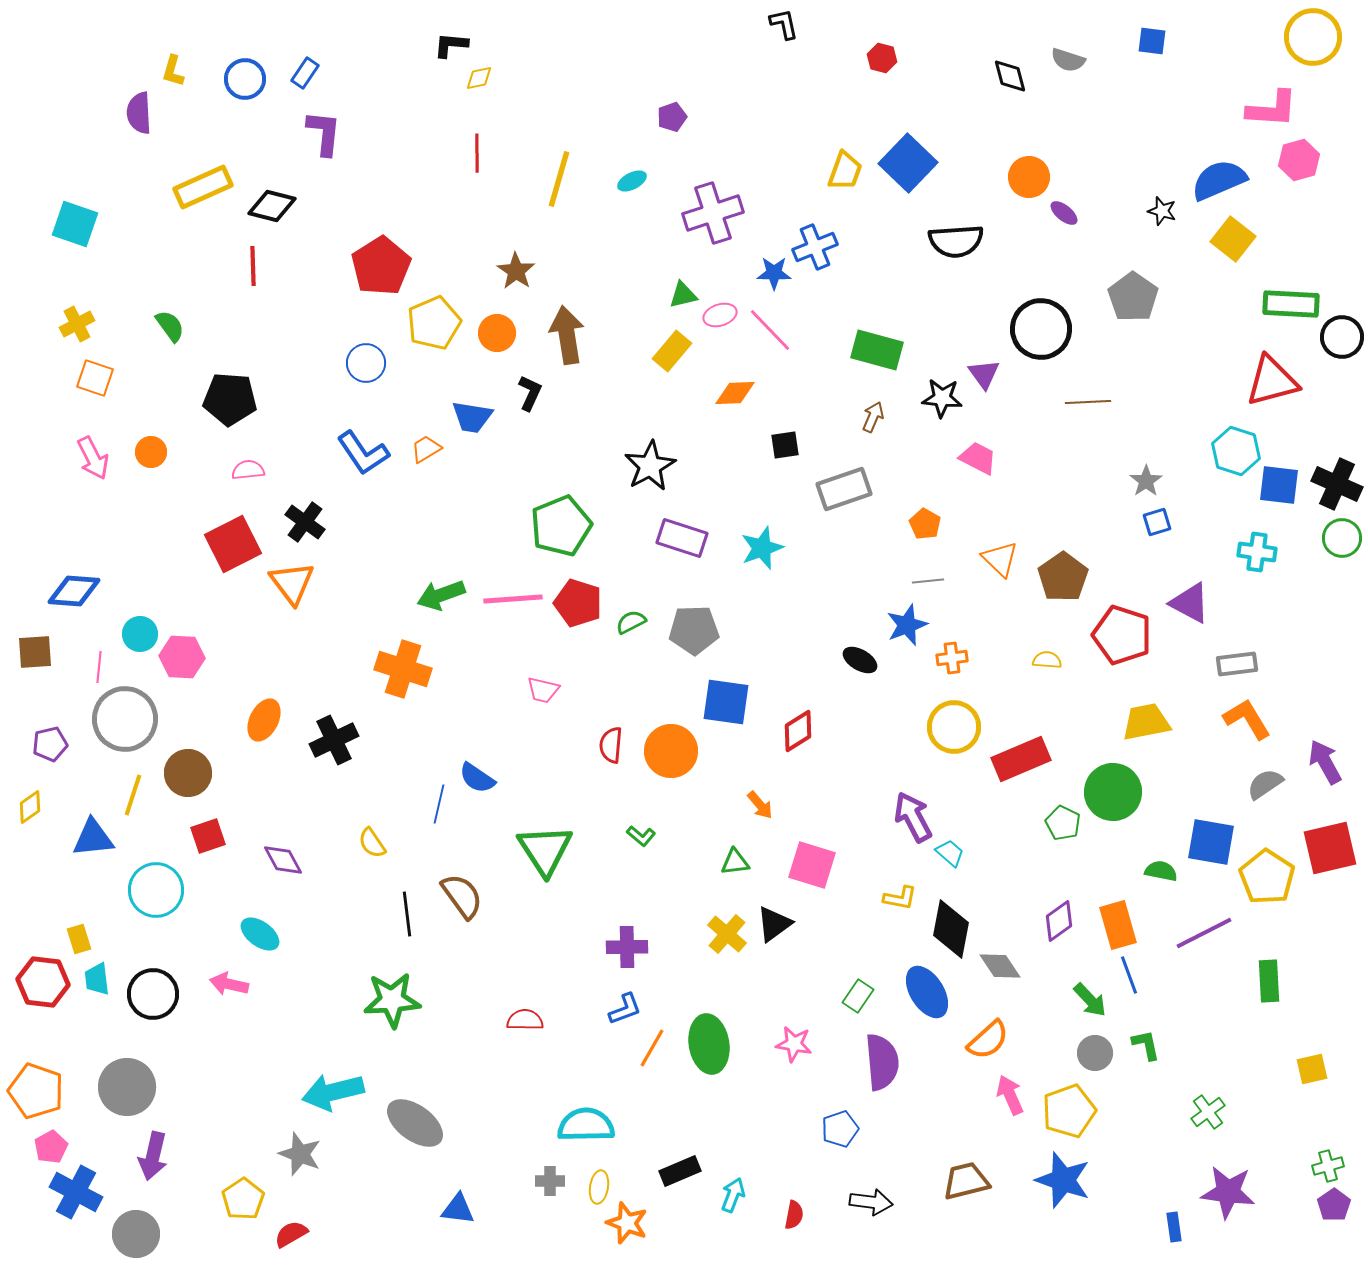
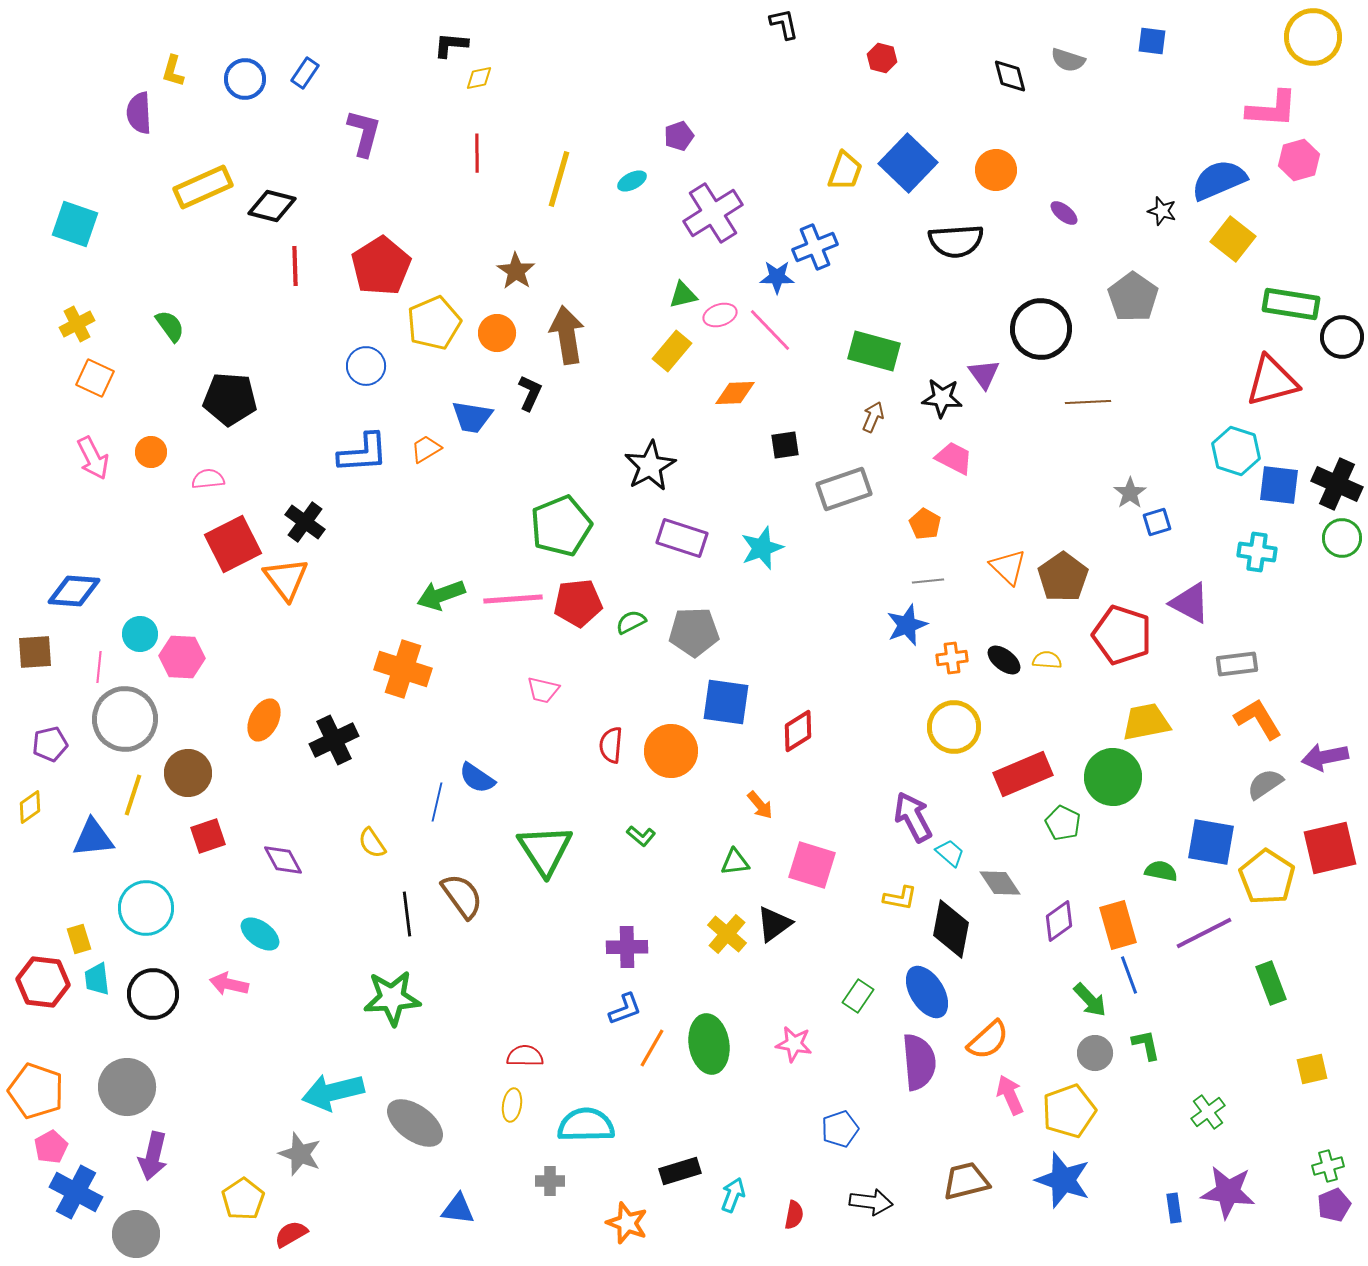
purple pentagon at (672, 117): moved 7 px right, 19 px down
purple L-shape at (324, 133): moved 40 px right; rotated 9 degrees clockwise
orange circle at (1029, 177): moved 33 px left, 7 px up
purple cross at (713, 213): rotated 14 degrees counterclockwise
red line at (253, 266): moved 42 px right
blue star at (774, 273): moved 3 px right, 4 px down
green rectangle at (1291, 304): rotated 6 degrees clockwise
green rectangle at (877, 350): moved 3 px left, 1 px down
blue circle at (366, 363): moved 3 px down
orange square at (95, 378): rotated 6 degrees clockwise
blue L-shape at (363, 453): rotated 60 degrees counterclockwise
pink trapezoid at (978, 458): moved 24 px left
pink semicircle at (248, 470): moved 40 px left, 9 px down
gray star at (1146, 481): moved 16 px left, 12 px down
orange triangle at (1000, 559): moved 8 px right, 8 px down
orange triangle at (292, 583): moved 6 px left, 4 px up
red pentagon at (578, 603): rotated 24 degrees counterclockwise
gray pentagon at (694, 630): moved 2 px down
black ellipse at (860, 660): moved 144 px right; rotated 8 degrees clockwise
orange L-shape at (1247, 719): moved 11 px right
red rectangle at (1021, 759): moved 2 px right, 15 px down
purple arrow at (1325, 762): moved 5 px up; rotated 72 degrees counterclockwise
green circle at (1113, 792): moved 15 px up
blue line at (439, 804): moved 2 px left, 2 px up
cyan circle at (156, 890): moved 10 px left, 18 px down
gray diamond at (1000, 966): moved 83 px up
green rectangle at (1269, 981): moved 2 px right, 2 px down; rotated 18 degrees counterclockwise
green star at (392, 1000): moved 2 px up
red semicircle at (525, 1020): moved 36 px down
purple semicircle at (882, 1062): moved 37 px right
black rectangle at (680, 1171): rotated 6 degrees clockwise
yellow ellipse at (599, 1187): moved 87 px left, 82 px up
purple pentagon at (1334, 1205): rotated 12 degrees clockwise
blue rectangle at (1174, 1227): moved 19 px up
